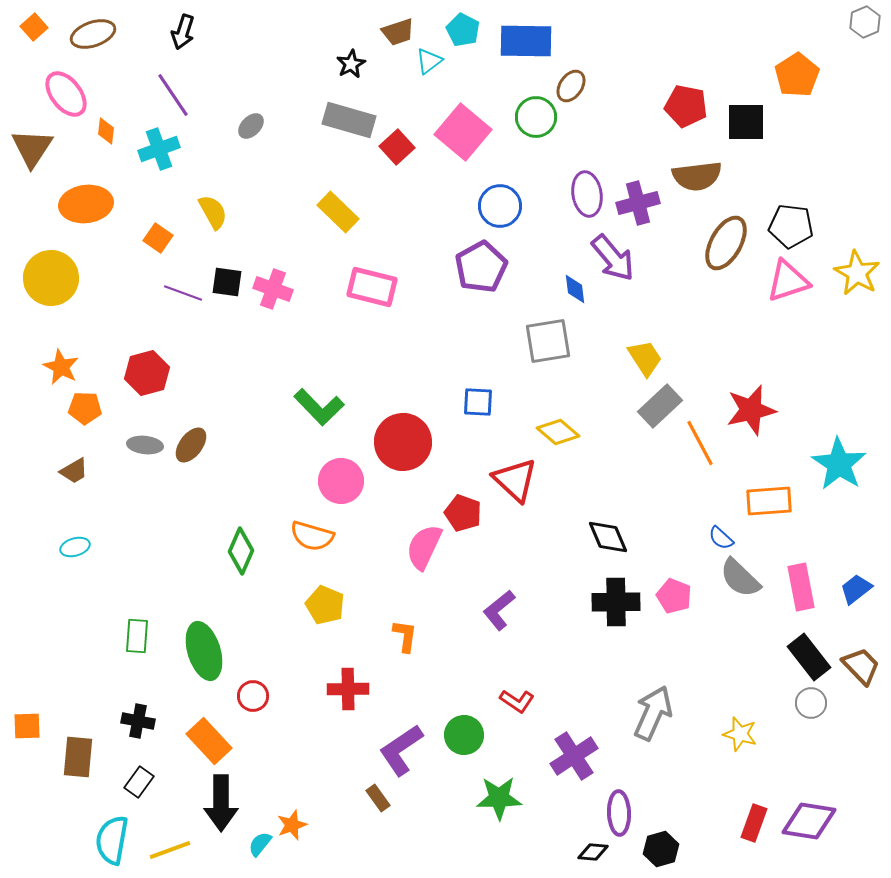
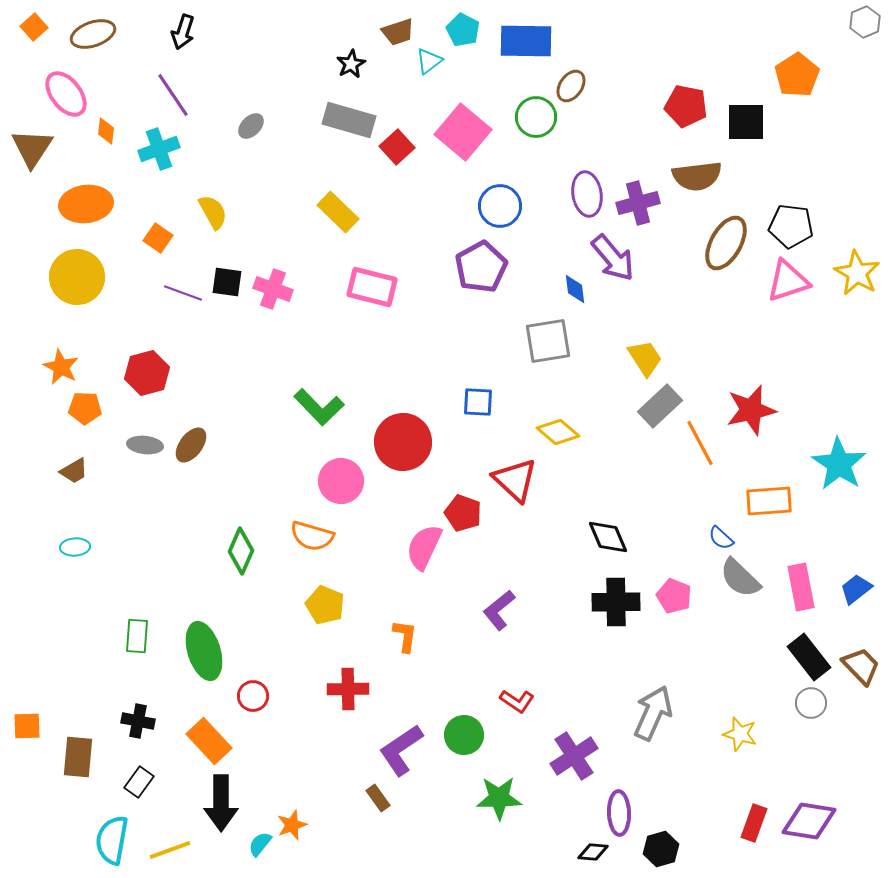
yellow circle at (51, 278): moved 26 px right, 1 px up
cyan ellipse at (75, 547): rotated 12 degrees clockwise
